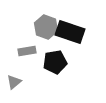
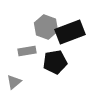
black rectangle: rotated 40 degrees counterclockwise
